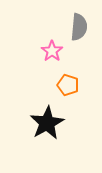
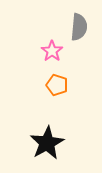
orange pentagon: moved 11 px left
black star: moved 20 px down
